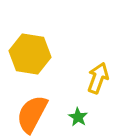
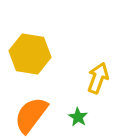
orange semicircle: moved 1 px left, 1 px down; rotated 9 degrees clockwise
